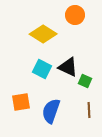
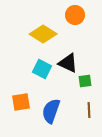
black triangle: moved 4 px up
green square: rotated 32 degrees counterclockwise
